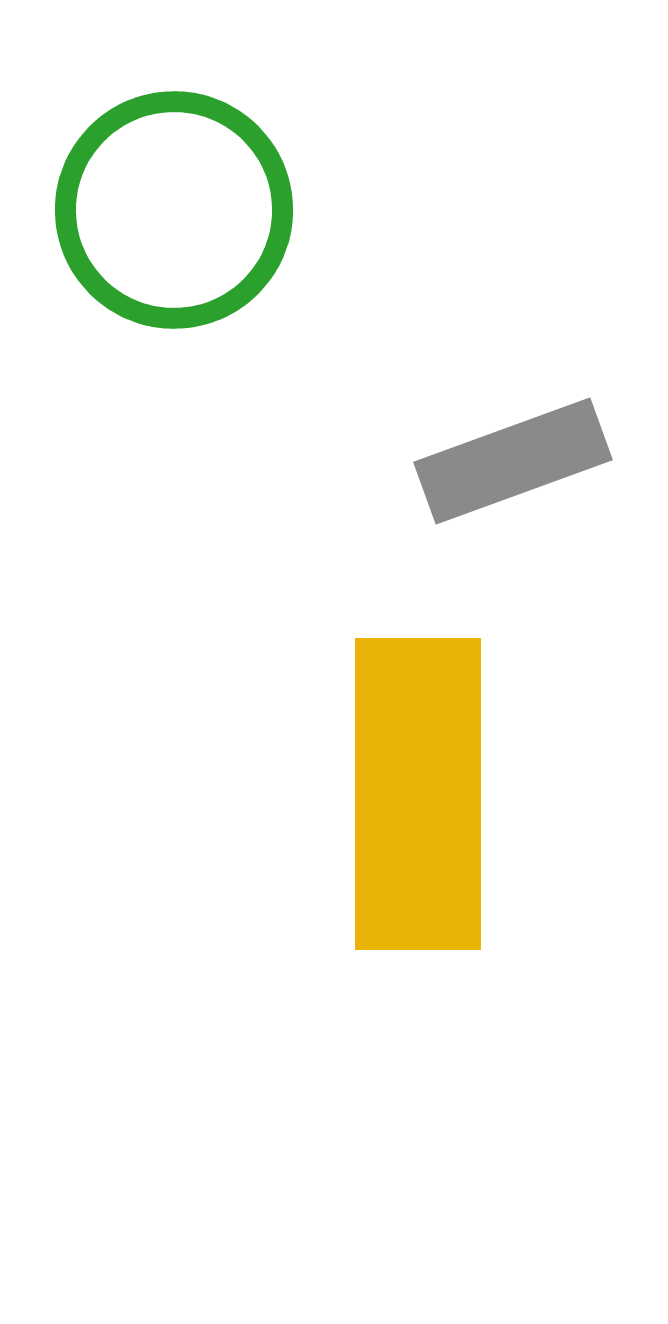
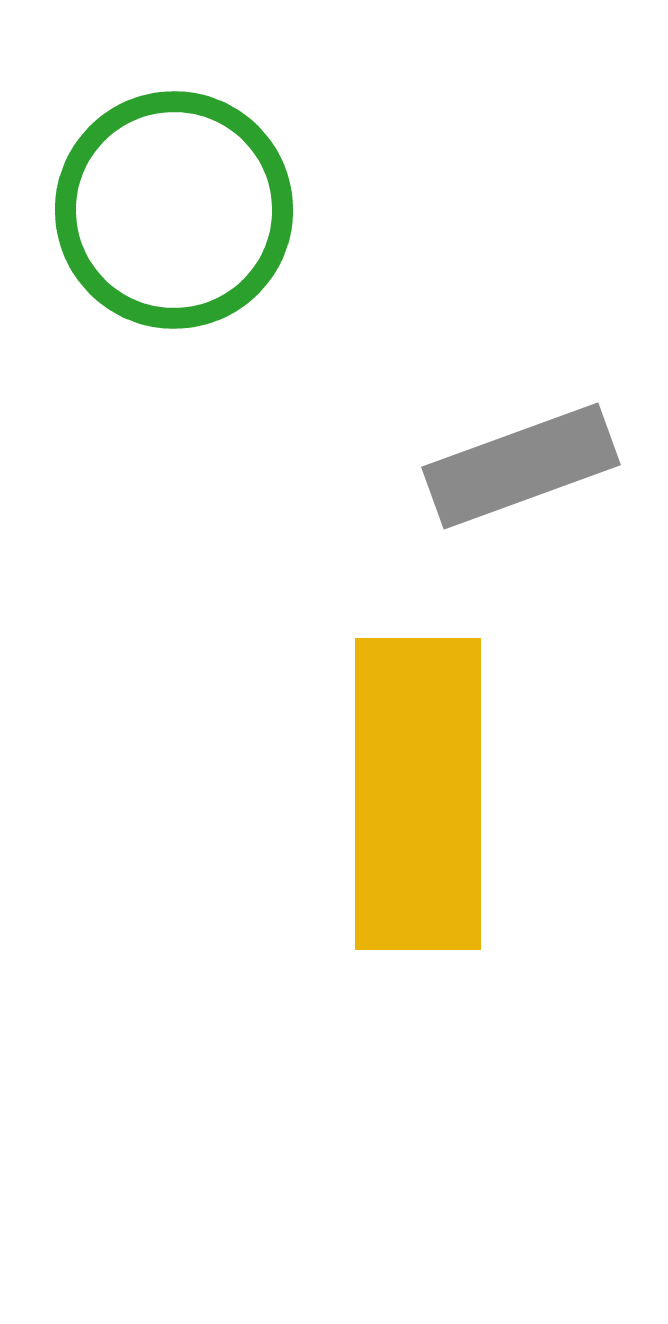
gray rectangle: moved 8 px right, 5 px down
